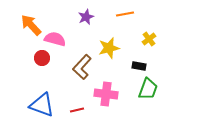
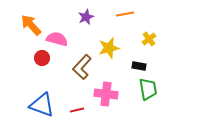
pink semicircle: moved 2 px right
green trapezoid: rotated 30 degrees counterclockwise
